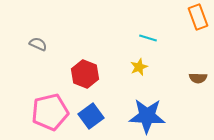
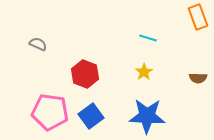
yellow star: moved 5 px right, 5 px down; rotated 12 degrees counterclockwise
pink pentagon: rotated 21 degrees clockwise
